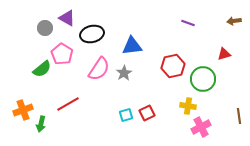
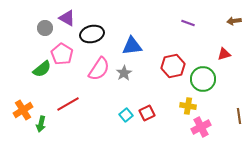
orange cross: rotated 12 degrees counterclockwise
cyan square: rotated 24 degrees counterclockwise
